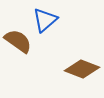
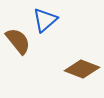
brown semicircle: rotated 16 degrees clockwise
